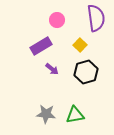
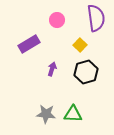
purple rectangle: moved 12 px left, 2 px up
purple arrow: rotated 112 degrees counterclockwise
green triangle: moved 2 px left, 1 px up; rotated 12 degrees clockwise
